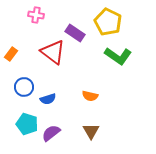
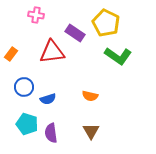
yellow pentagon: moved 2 px left, 1 px down
red triangle: moved 1 px left; rotated 44 degrees counterclockwise
purple semicircle: rotated 60 degrees counterclockwise
